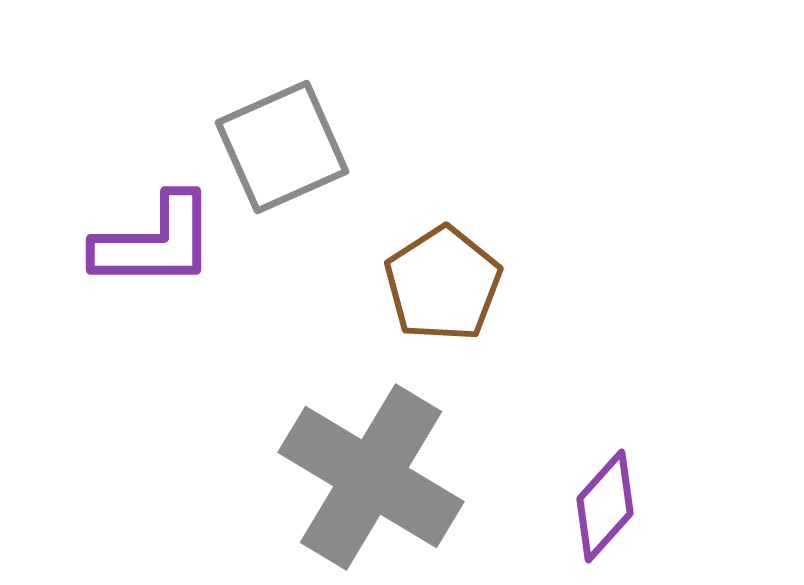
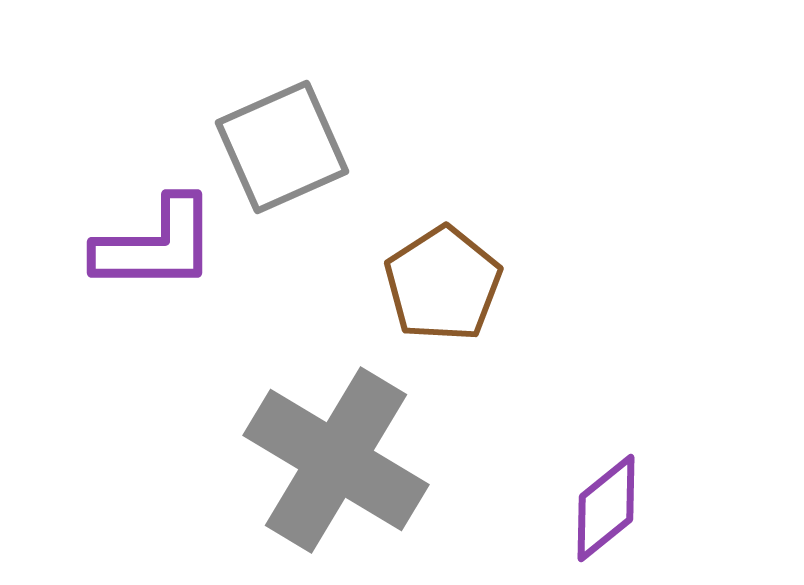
purple L-shape: moved 1 px right, 3 px down
gray cross: moved 35 px left, 17 px up
purple diamond: moved 1 px right, 2 px down; rotated 9 degrees clockwise
